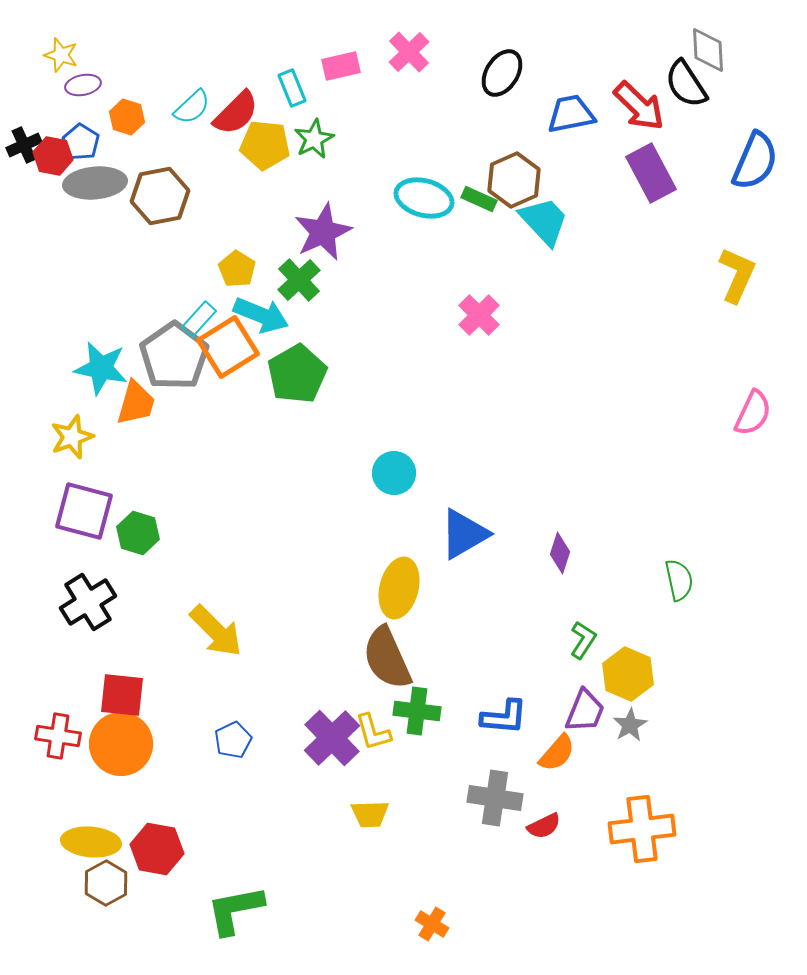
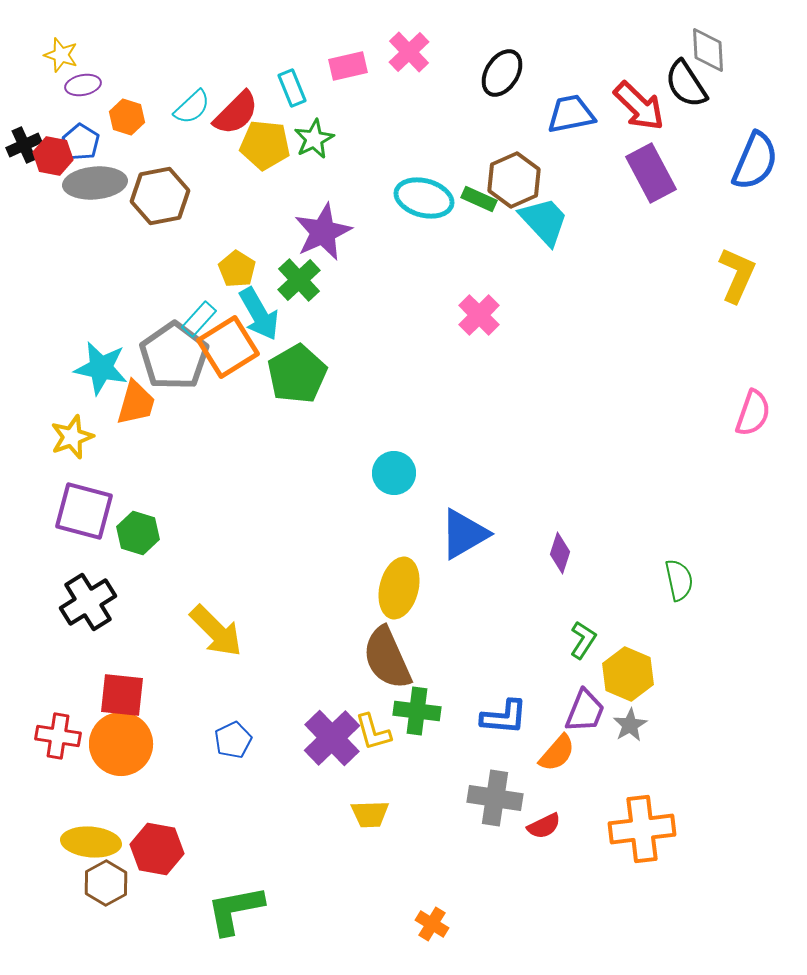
pink rectangle at (341, 66): moved 7 px right
cyan arrow at (261, 315): moved 2 px left, 1 px up; rotated 38 degrees clockwise
pink semicircle at (753, 413): rotated 6 degrees counterclockwise
